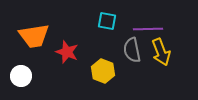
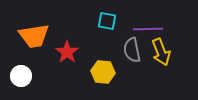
red star: rotated 15 degrees clockwise
yellow hexagon: moved 1 px down; rotated 15 degrees counterclockwise
